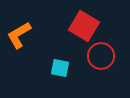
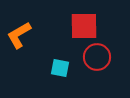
red square: rotated 32 degrees counterclockwise
red circle: moved 4 px left, 1 px down
